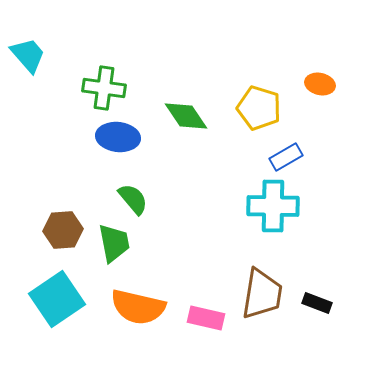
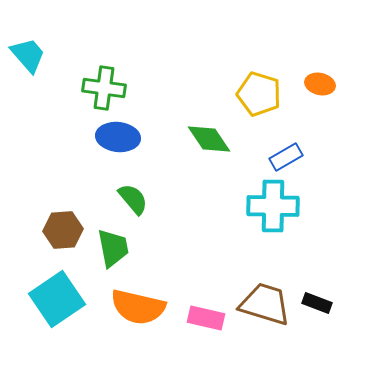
yellow pentagon: moved 14 px up
green diamond: moved 23 px right, 23 px down
green trapezoid: moved 1 px left, 5 px down
brown trapezoid: moved 3 px right, 10 px down; rotated 82 degrees counterclockwise
